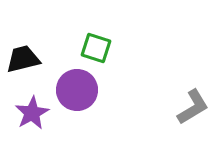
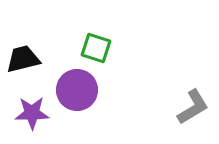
purple star: rotated 28 degrees clockwise
